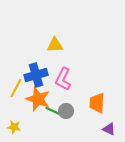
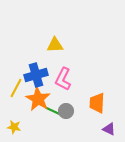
orange star: rotated 10 degrees clockwise
